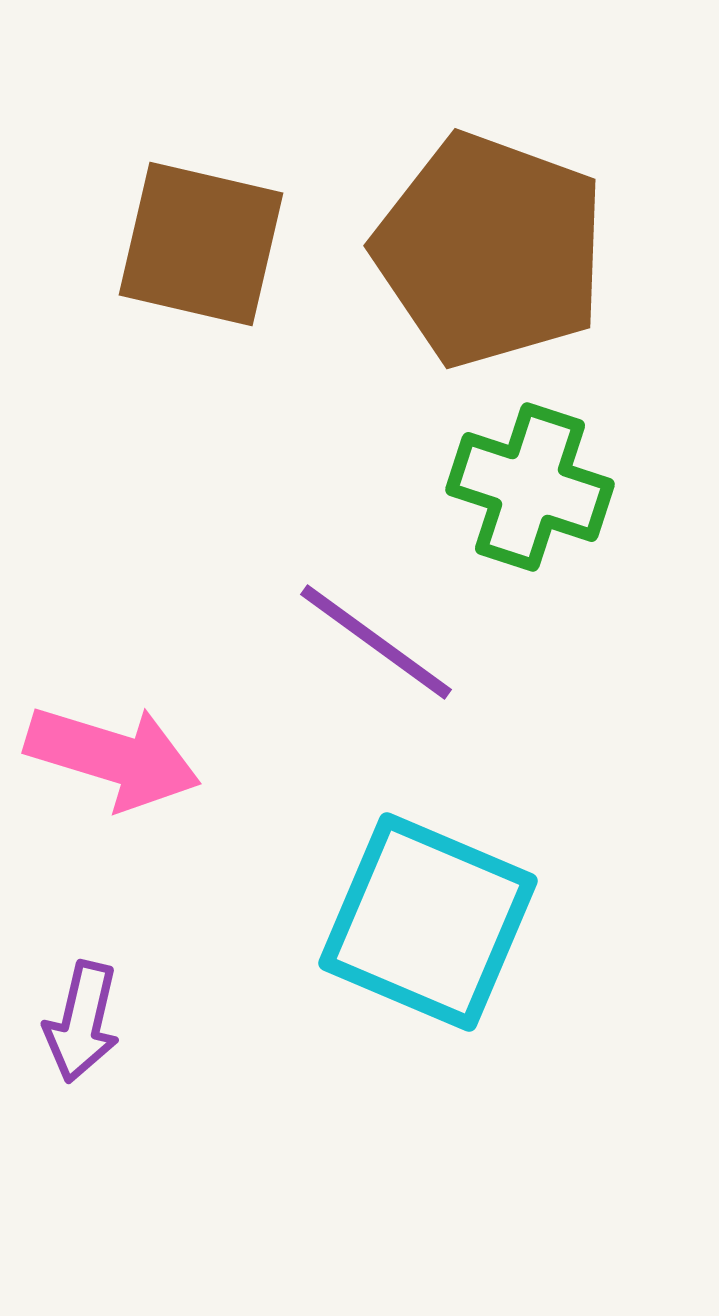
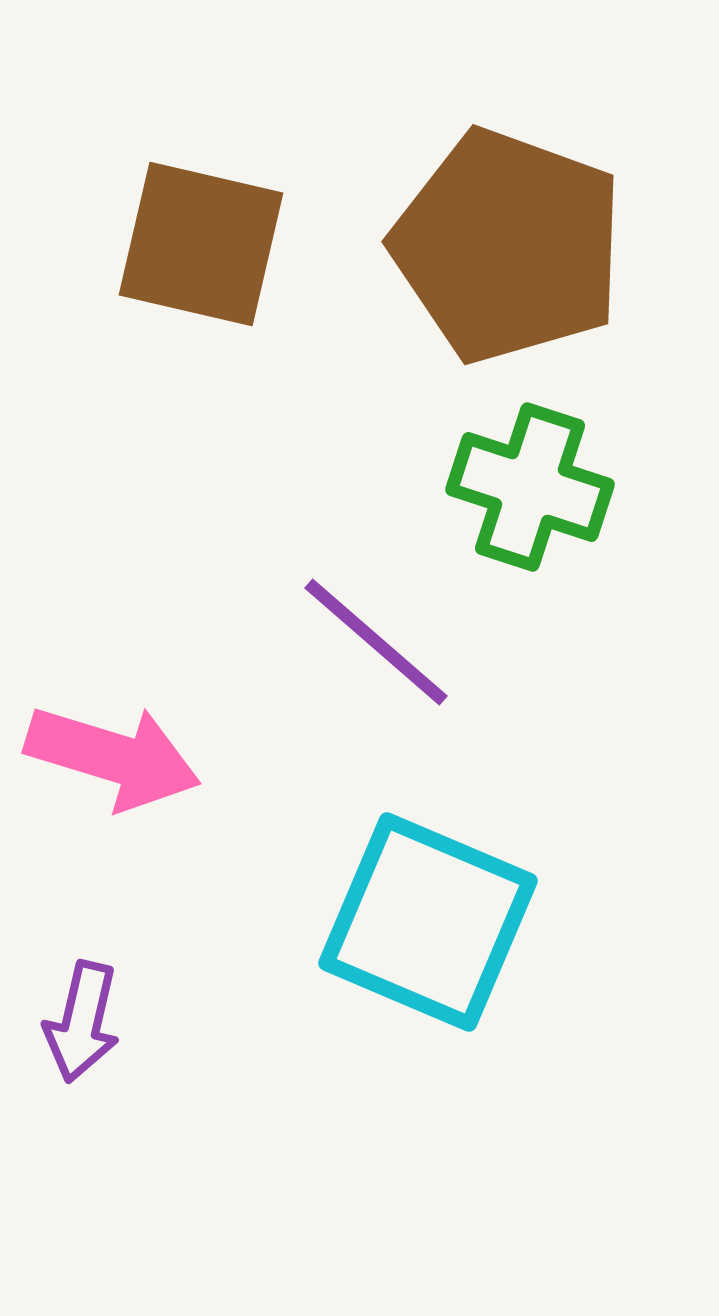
brown pentagon: moved 18 px right, 4 px up
purple line: rotated 5 degrees clockwise
